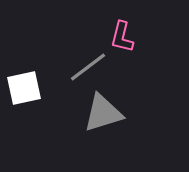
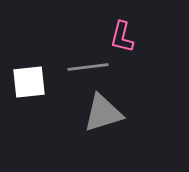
gray line: rotated 30 degrees clockwise
white square: moved 5 px right, 6 px up; rotated 6 degrees clockwise
